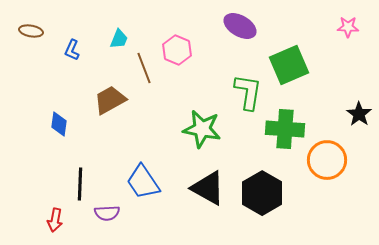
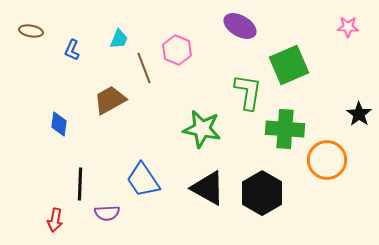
blue trapezoid: moved 2 px up
